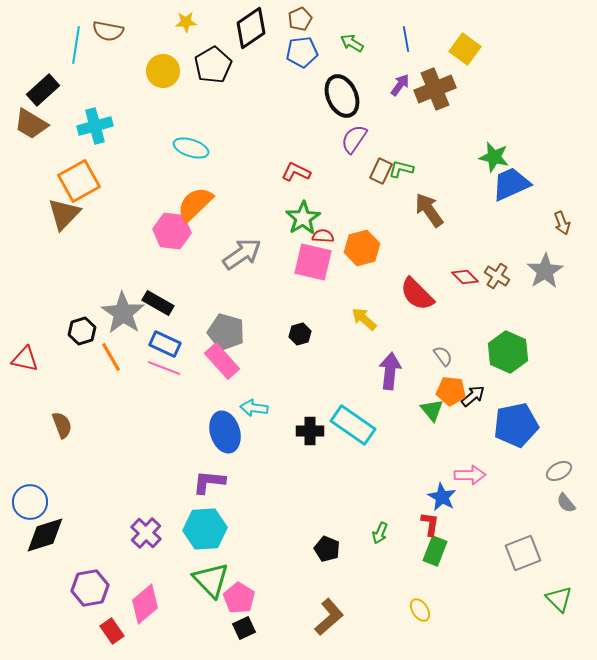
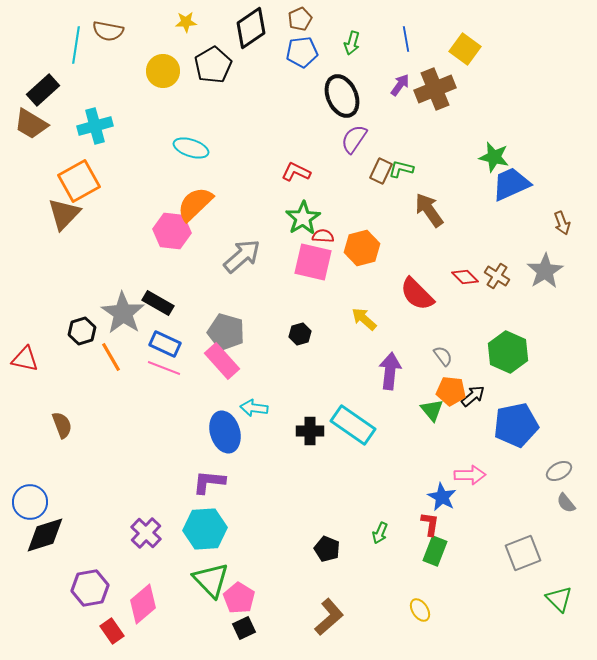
green arrow at (352, 43): rotated 105 degrees counterclockwise
gray arrow at (242, 254): moved 2 px down; rotated 6 degrees counterclockwise
pink diamond at (145, 604): moved 2 px left
